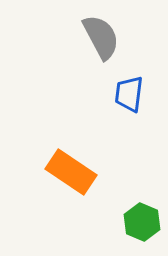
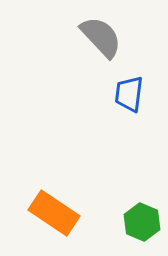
gray semicircle: rotated 15 degrees counterclockwise
orange rectangle: moved 17 px left, 41 px down
